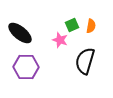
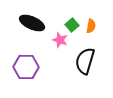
green square: rotated 16 degrees counterclockwise
black ellipse: moved 12 px right, 10 px up; rotated 15 degrees counterclockwise
